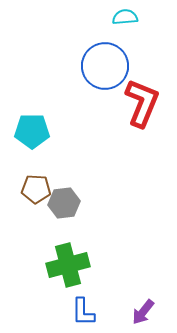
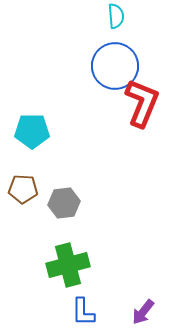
cyan semicircle: moved 9 px left, 1 px up; rotated 90 degrees clockwise
blue circle: moved 10 px right
brown pentagon: moved 13 px left
